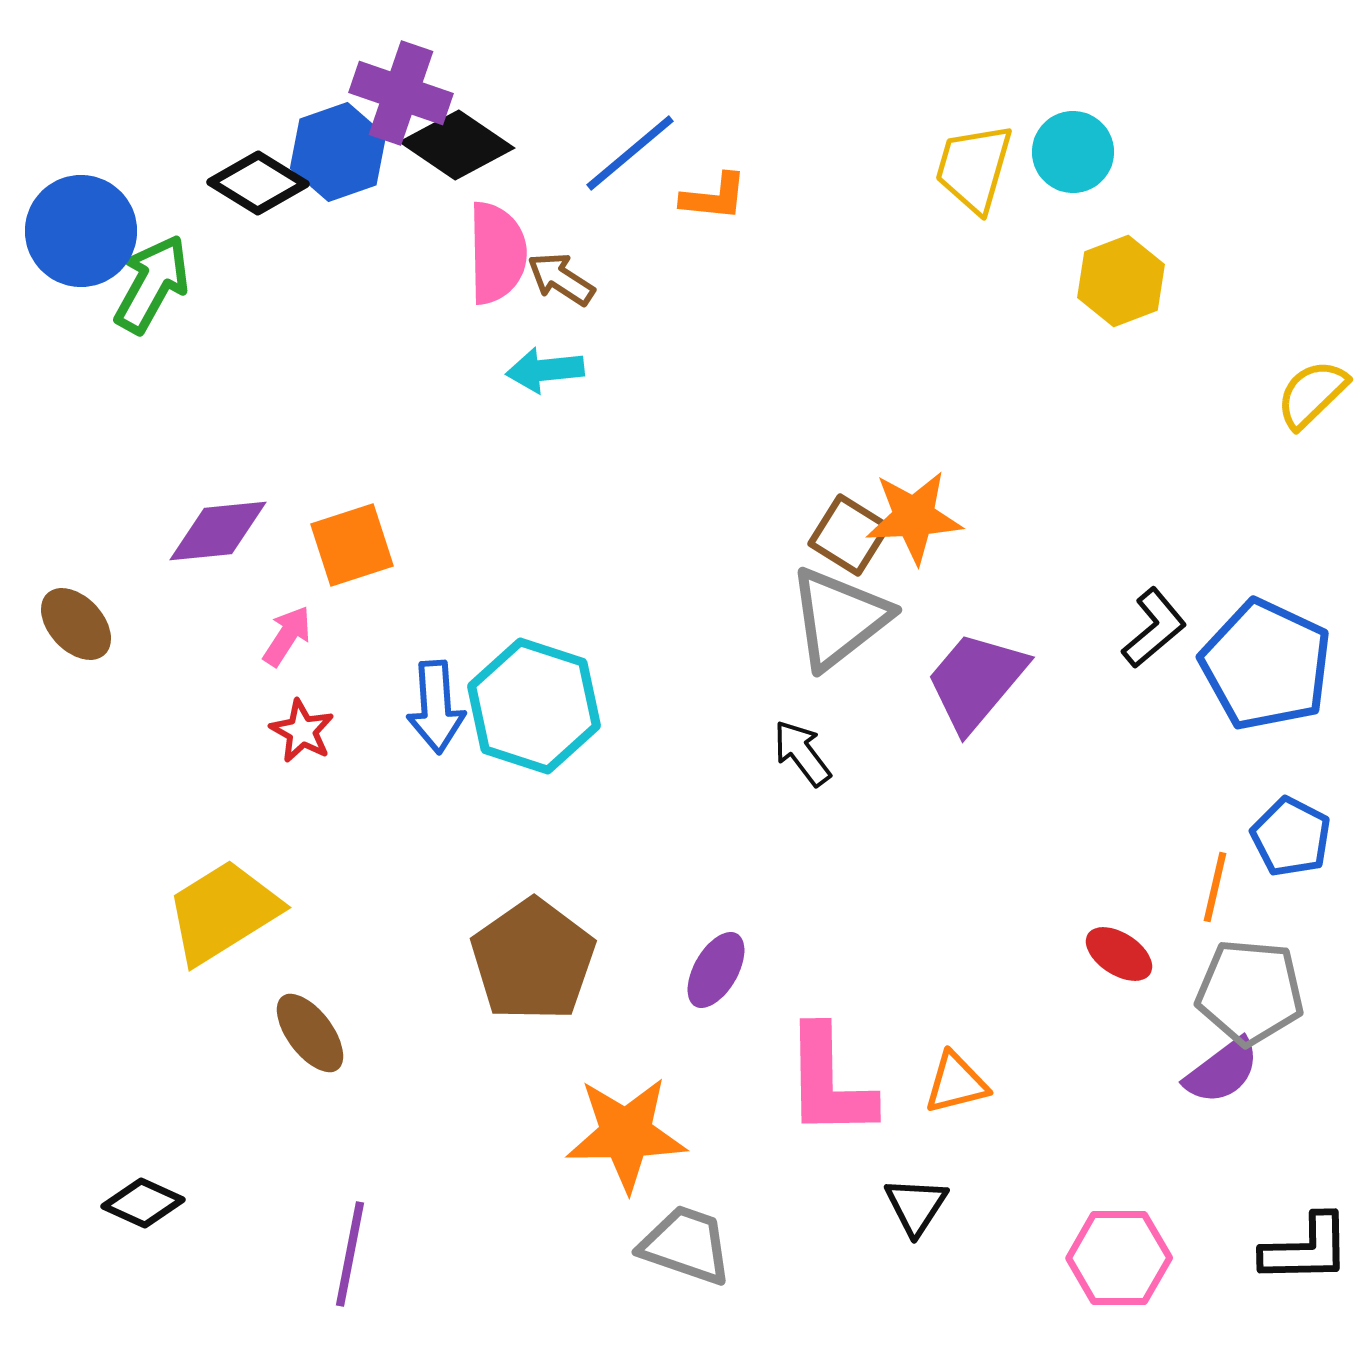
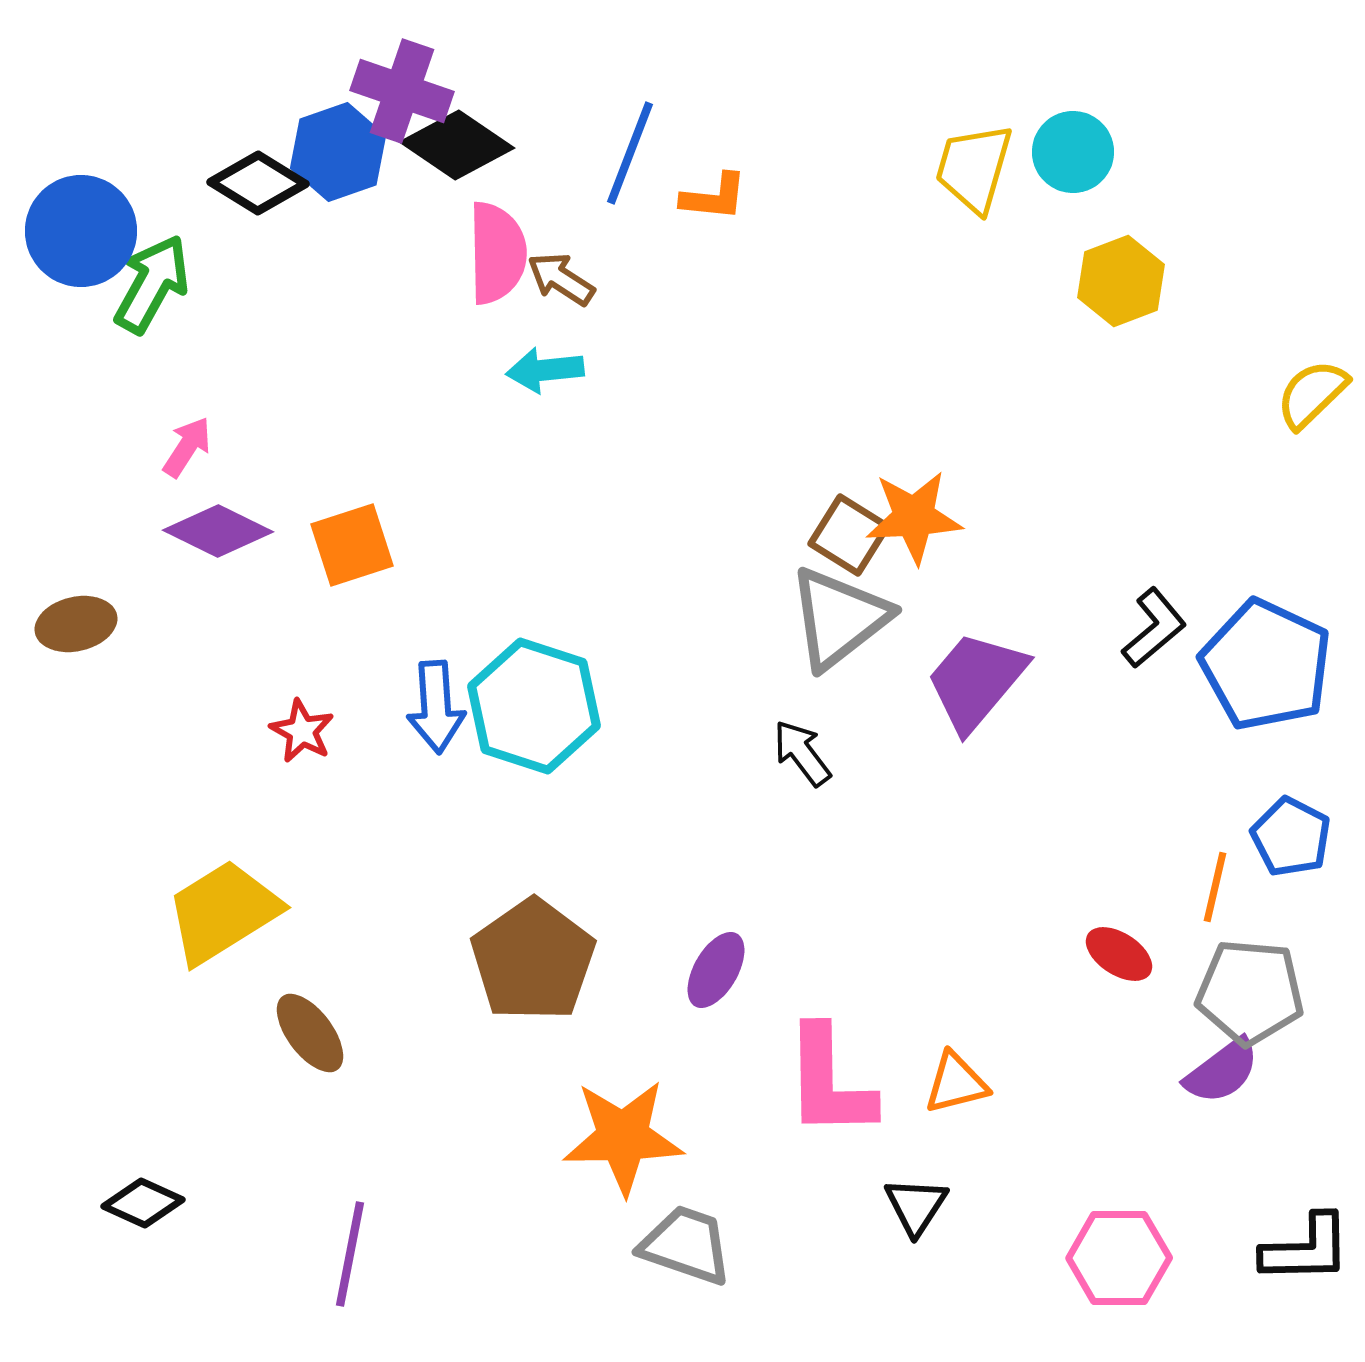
purple cross at (401, 93): moved 1 px right, 2 px up
blue line at (630, 153): rotated 29 degrees counterclockwise
purple diamond at (218, 531): rotated 32 degrees clockwise
brown ellipse at (76, 624): rotated 60 degrees counterclockwise
pink arrow at (287, 636): moved 100 px left, 189 px up
orange star at (626, 1134): moved 3 px left, 3 px down
